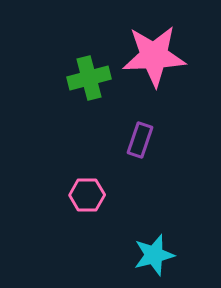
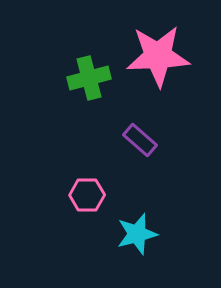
pink star: moved 4 px right
purple rectangle: rotated 68 degrees counterclockwise
cyan star: moved 17 px left, 21 px up
